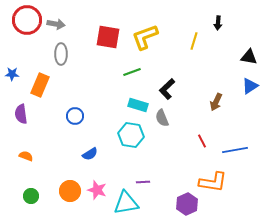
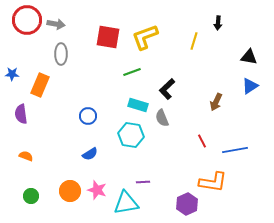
blue circle: moved 13 px right
